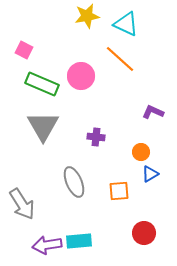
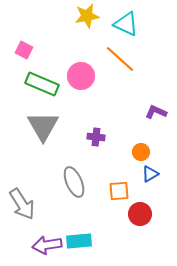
purple L-shape: moved 3 px right
red circle: moved 4 px left, 19 px up
